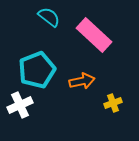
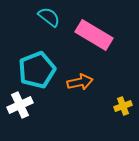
pink rectangle: rotated 12 degrees counterclockwise
orange arrow: moved 2 px left, 1 px down
yellow cross: moved 10 px right, 3 px down
